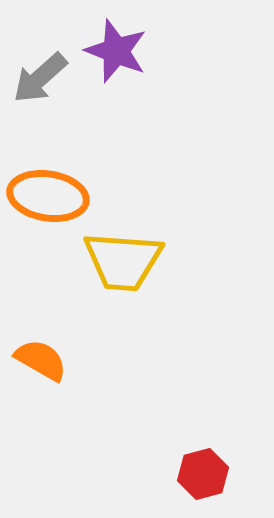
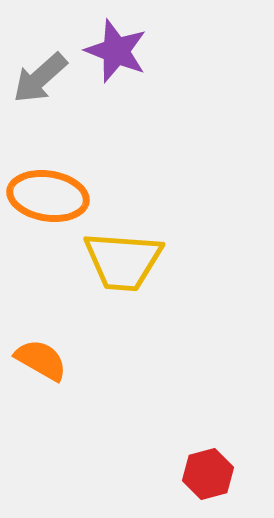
red hexagon: moved 5 px right
